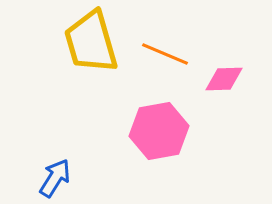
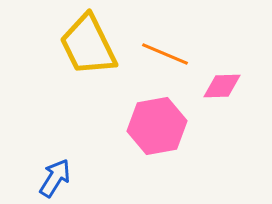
yellow trapezoid: moved 3 px left, 3 px down; rotated 10 degrees counterclockwise
pink diamond: moved 2 px left, 7 px down
pink hexagon: moved 2 px left, 5 px up
